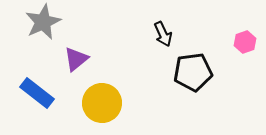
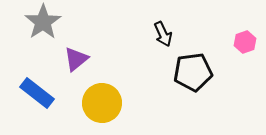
gray star: rotated 9 degrees counterclockwise
